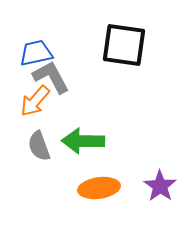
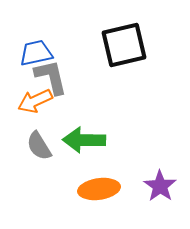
black square: rotated 21 degrees counterclockwise
gray L-shape: rotated 15 degrees clockwise
orange arrow: rotated 24 degrees clockwise
green arrow: moved 1 px right, 1 px up
gray semicircle: rotated 12 degrees counterclockwise
orange ellipse: moved 1 px down
